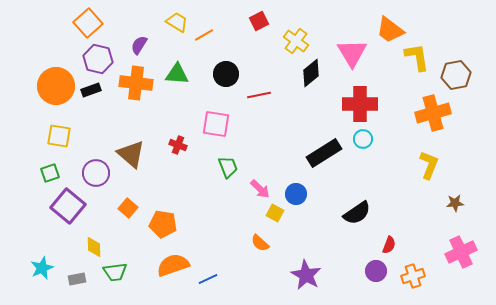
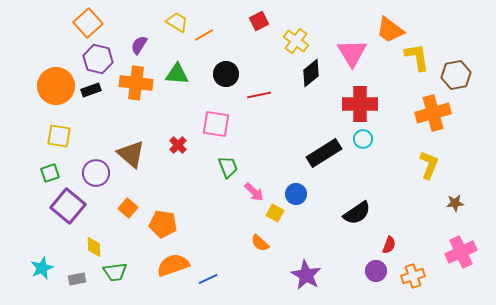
red cross at (178, 145): rotated 24 degrees clockwise
pink arrow at (260, 189): moved 6 px left, 3 px down
